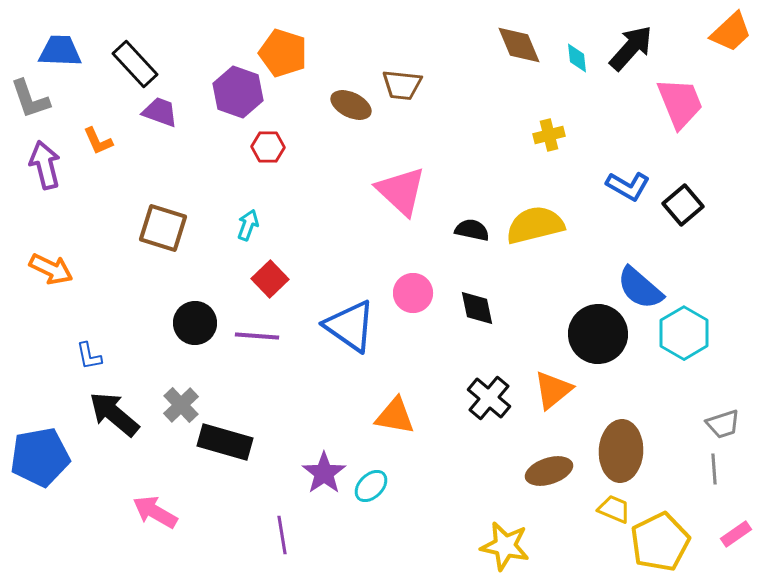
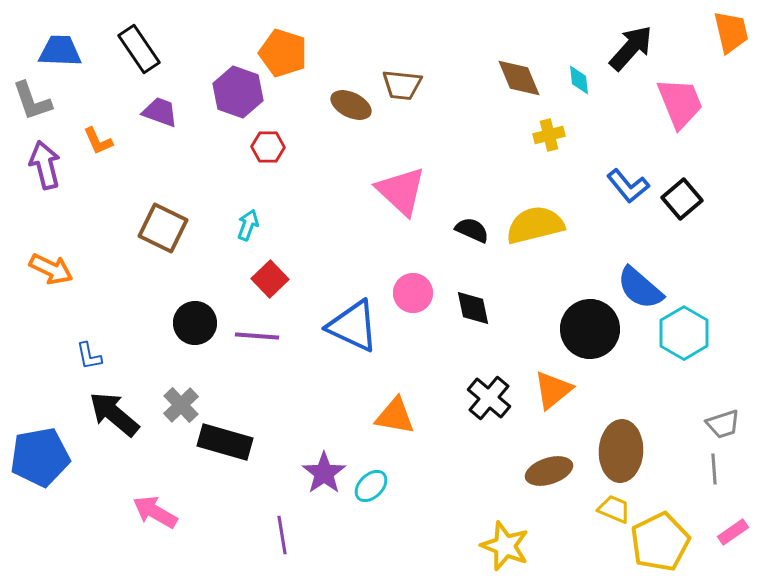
orange trapezoid at (731, 32): rotated 60 degrees counterclockwise
brown diamond at (519, 45): moved 33 px down
cyan diamond at (577, 58): moved 2 px right, 22 px down
black rectangle at (135, 64): moved 4 px right, 15 px up; rotated 9 degrees clockwise
gray L-shape at (30, 99): moved 2 px right, 2 px down
blue L-shape at (628, 186): rotated 21 degrees clockwise
black square at (683, 205): moved 1 px left, 6 px up
brown square at (163, 228): rotated 9 degrees clockwise
black semicircle at (472, 230): rotated 12 degrees clockwise
black diamond at (477, 308): moved 4 px left
blue triangle at (350, 326): moved 3 px right; rotated 10 degrees counterclockwise
black circle at (598, 334): moved 8 px left, 5 px up
pink rectangle at (736, 534): moved 3 px left, 2 px up
yellow star at (505, 546): rotated 9 degrees clockwise
